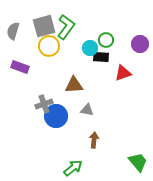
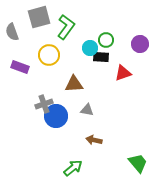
gray square: moved 5 px left, 9 px up
gray semicircle: moved 1 px left, 1 px down; rotated 36 degrees counterclockwise
yellow circle: moved 9 px down
brown triangle: moved 1 px up
brown arrow: rotated 84 degrees counterclockwise
green trapezoid: moved 1 px down
